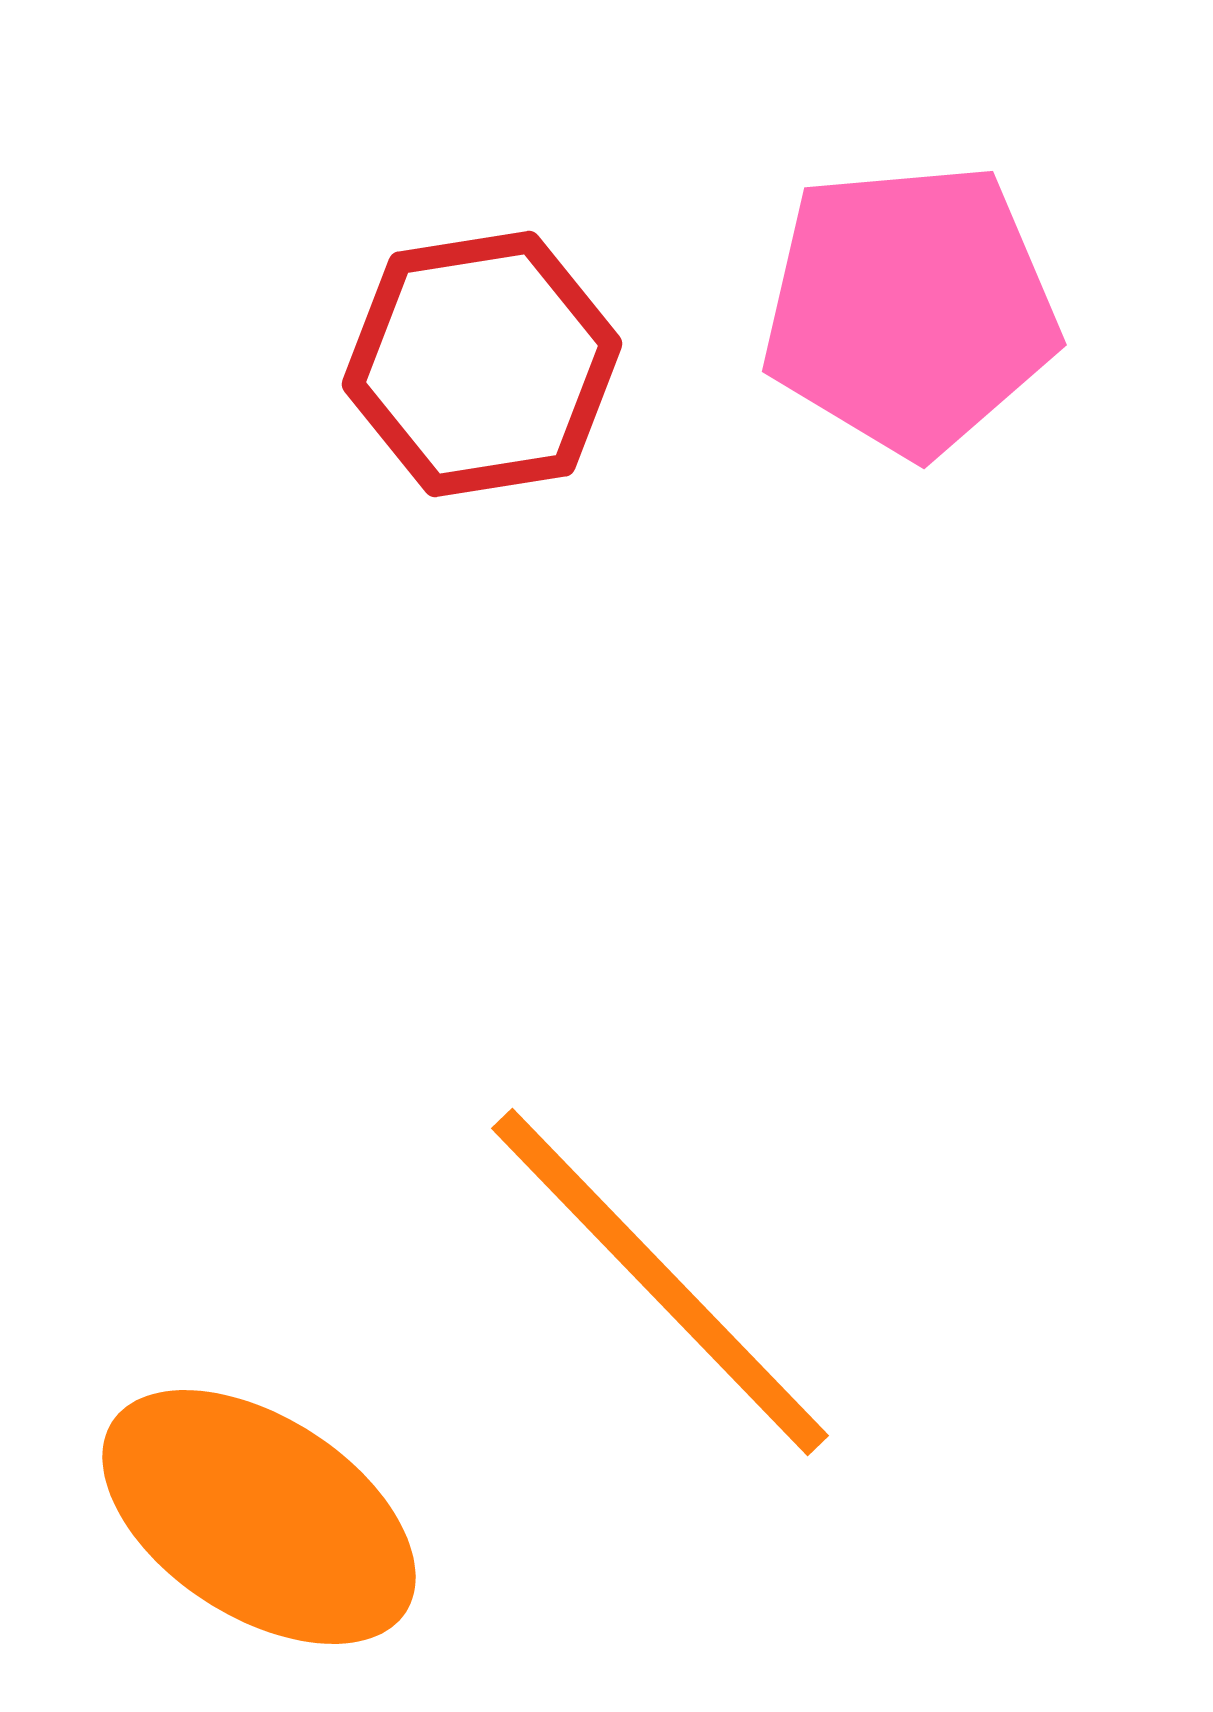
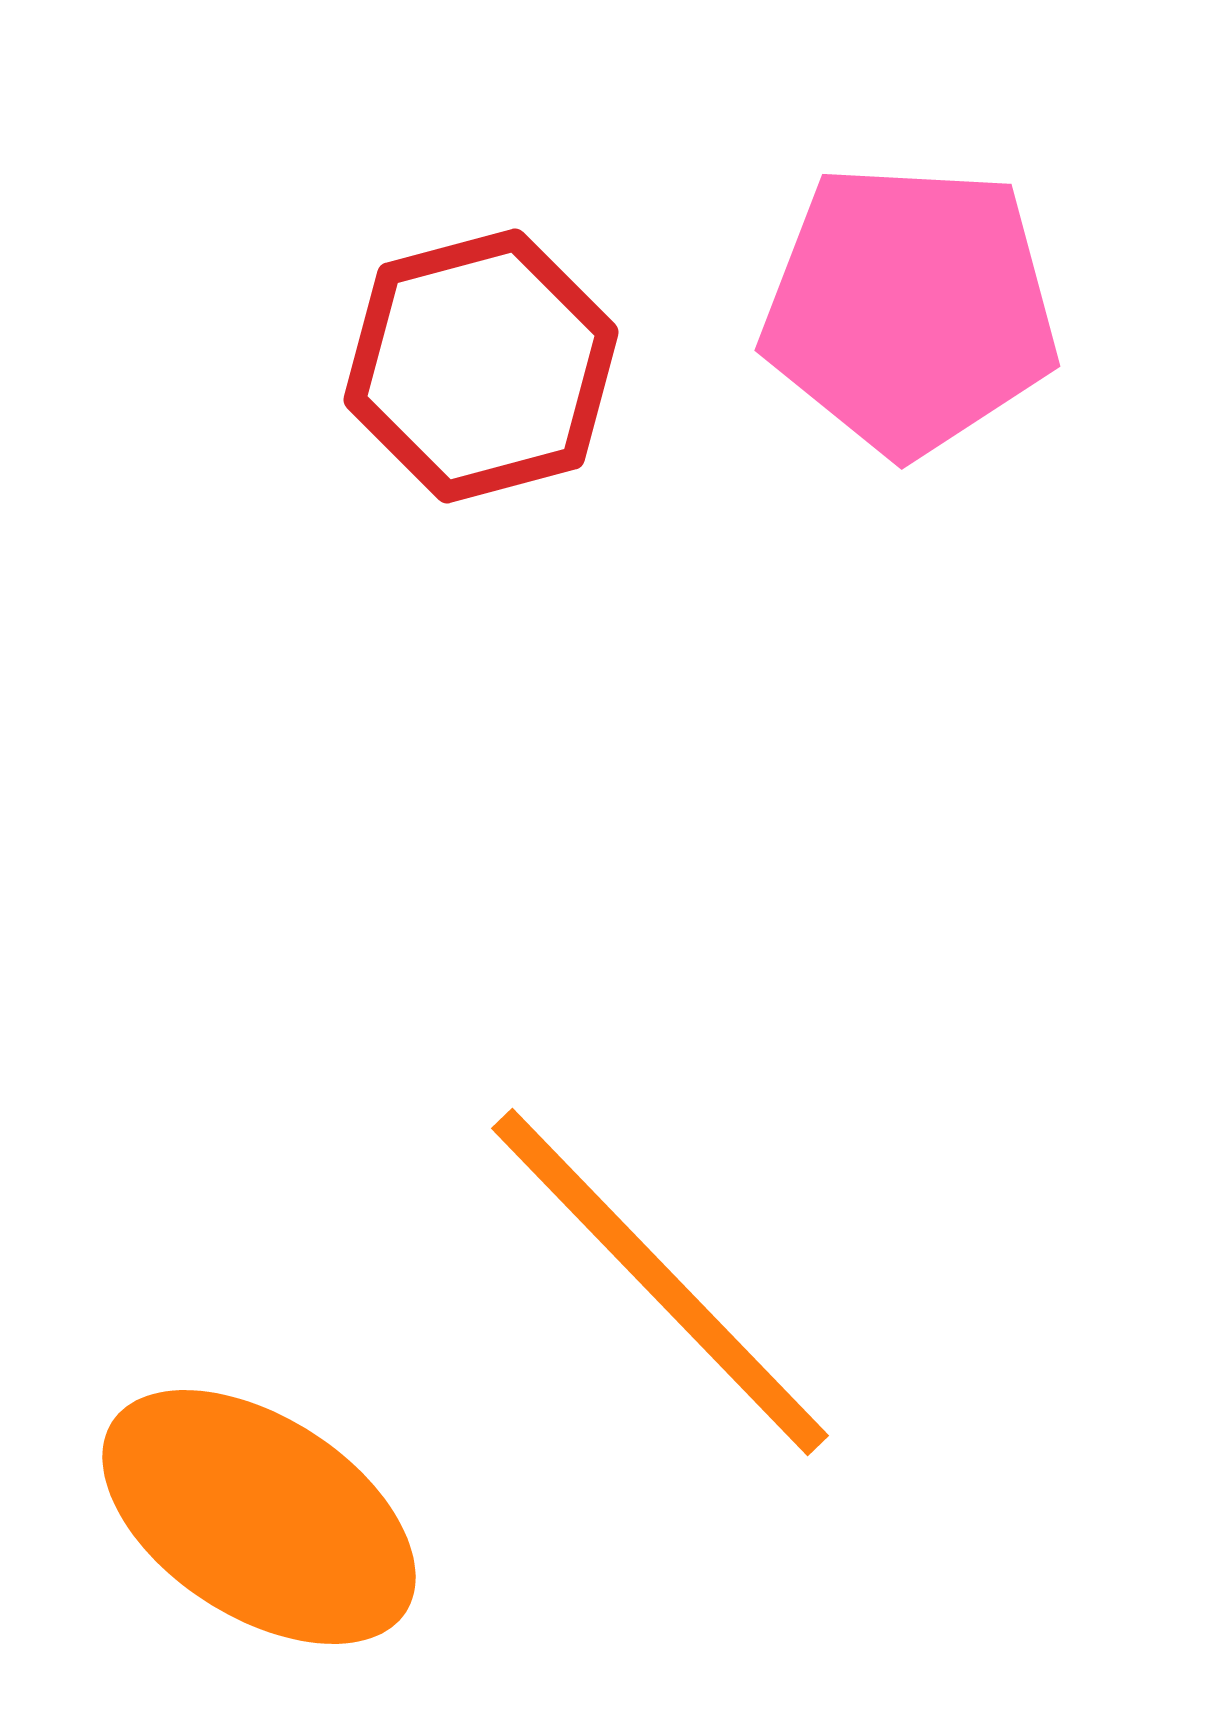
pink pentagon: rotated 8 degrees clockwise
red hexagon: moved 1 px left, 2 px down; rotated 6 degrees counterclockwise
